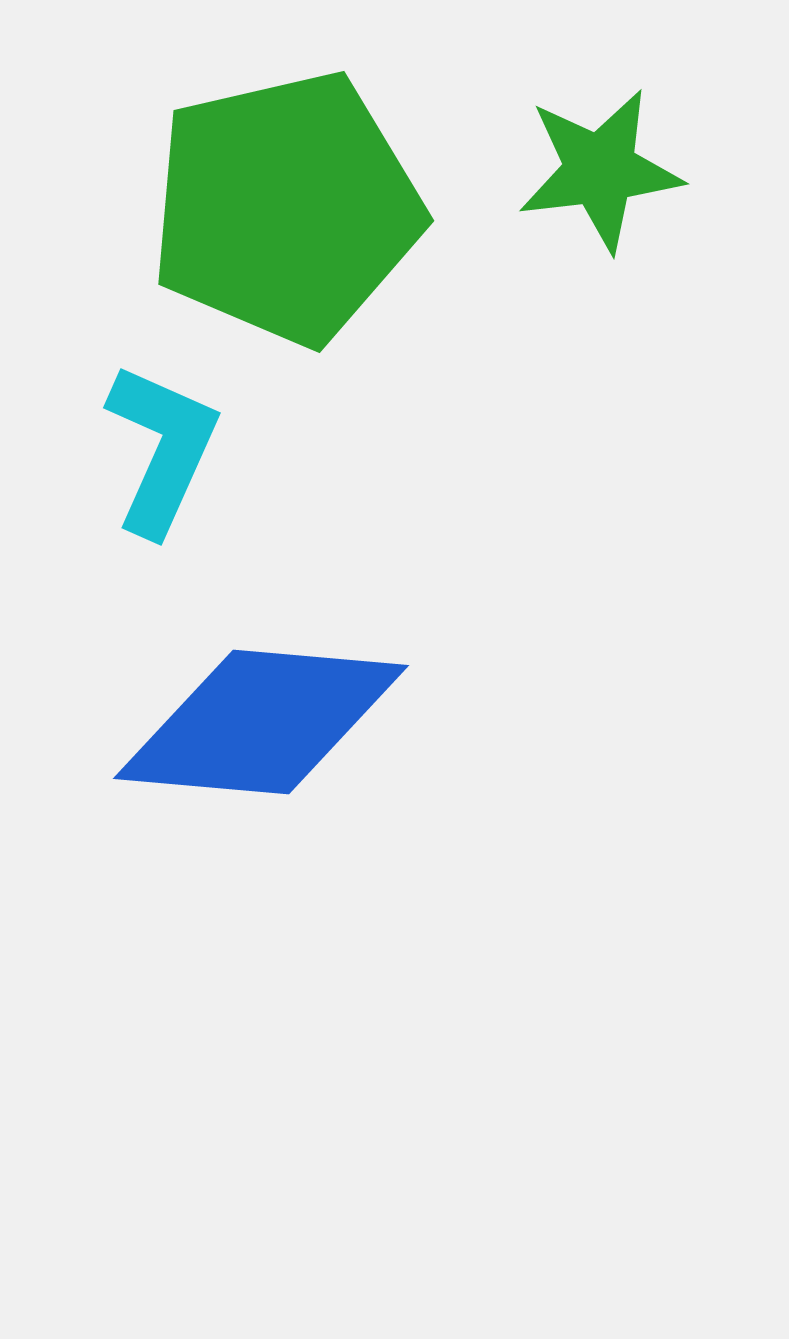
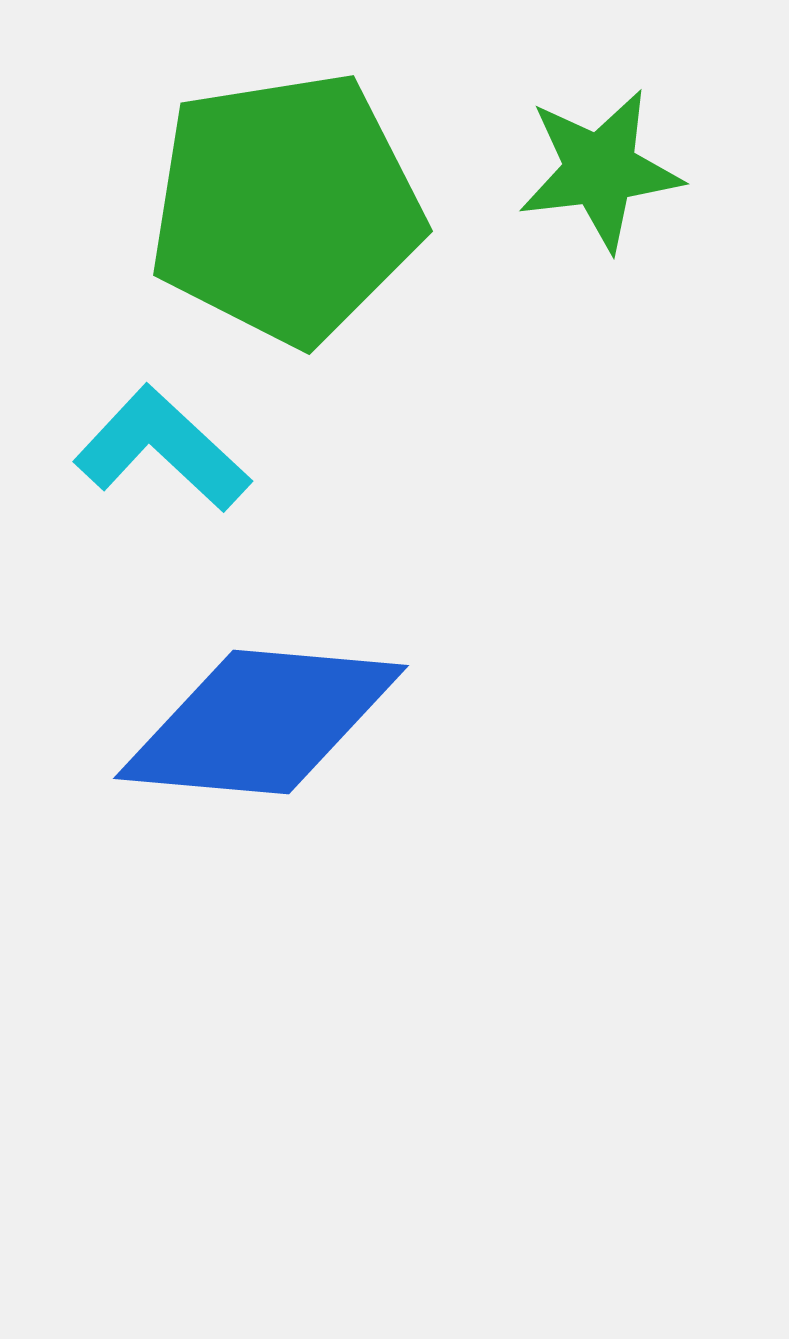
green pentagon: rotated 4 degrees clockwise
cyan L-shape: rotated 71 degrees counterclockwise
